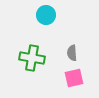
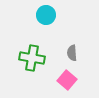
pink square: moved 7 px left, 2 px down; rotated 36 degrees counterclockwise
